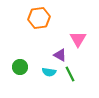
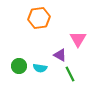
green circle: moved 1 px left, 1 px up
cyan semicircle: moved 9 px left, 4 px up
